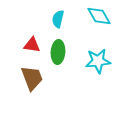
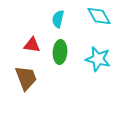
green ellipse: moved 2 px right
cyan star: moved 2 px up; rotated 20 degrees clockwise
brown trapezoid: moved 6 px left
